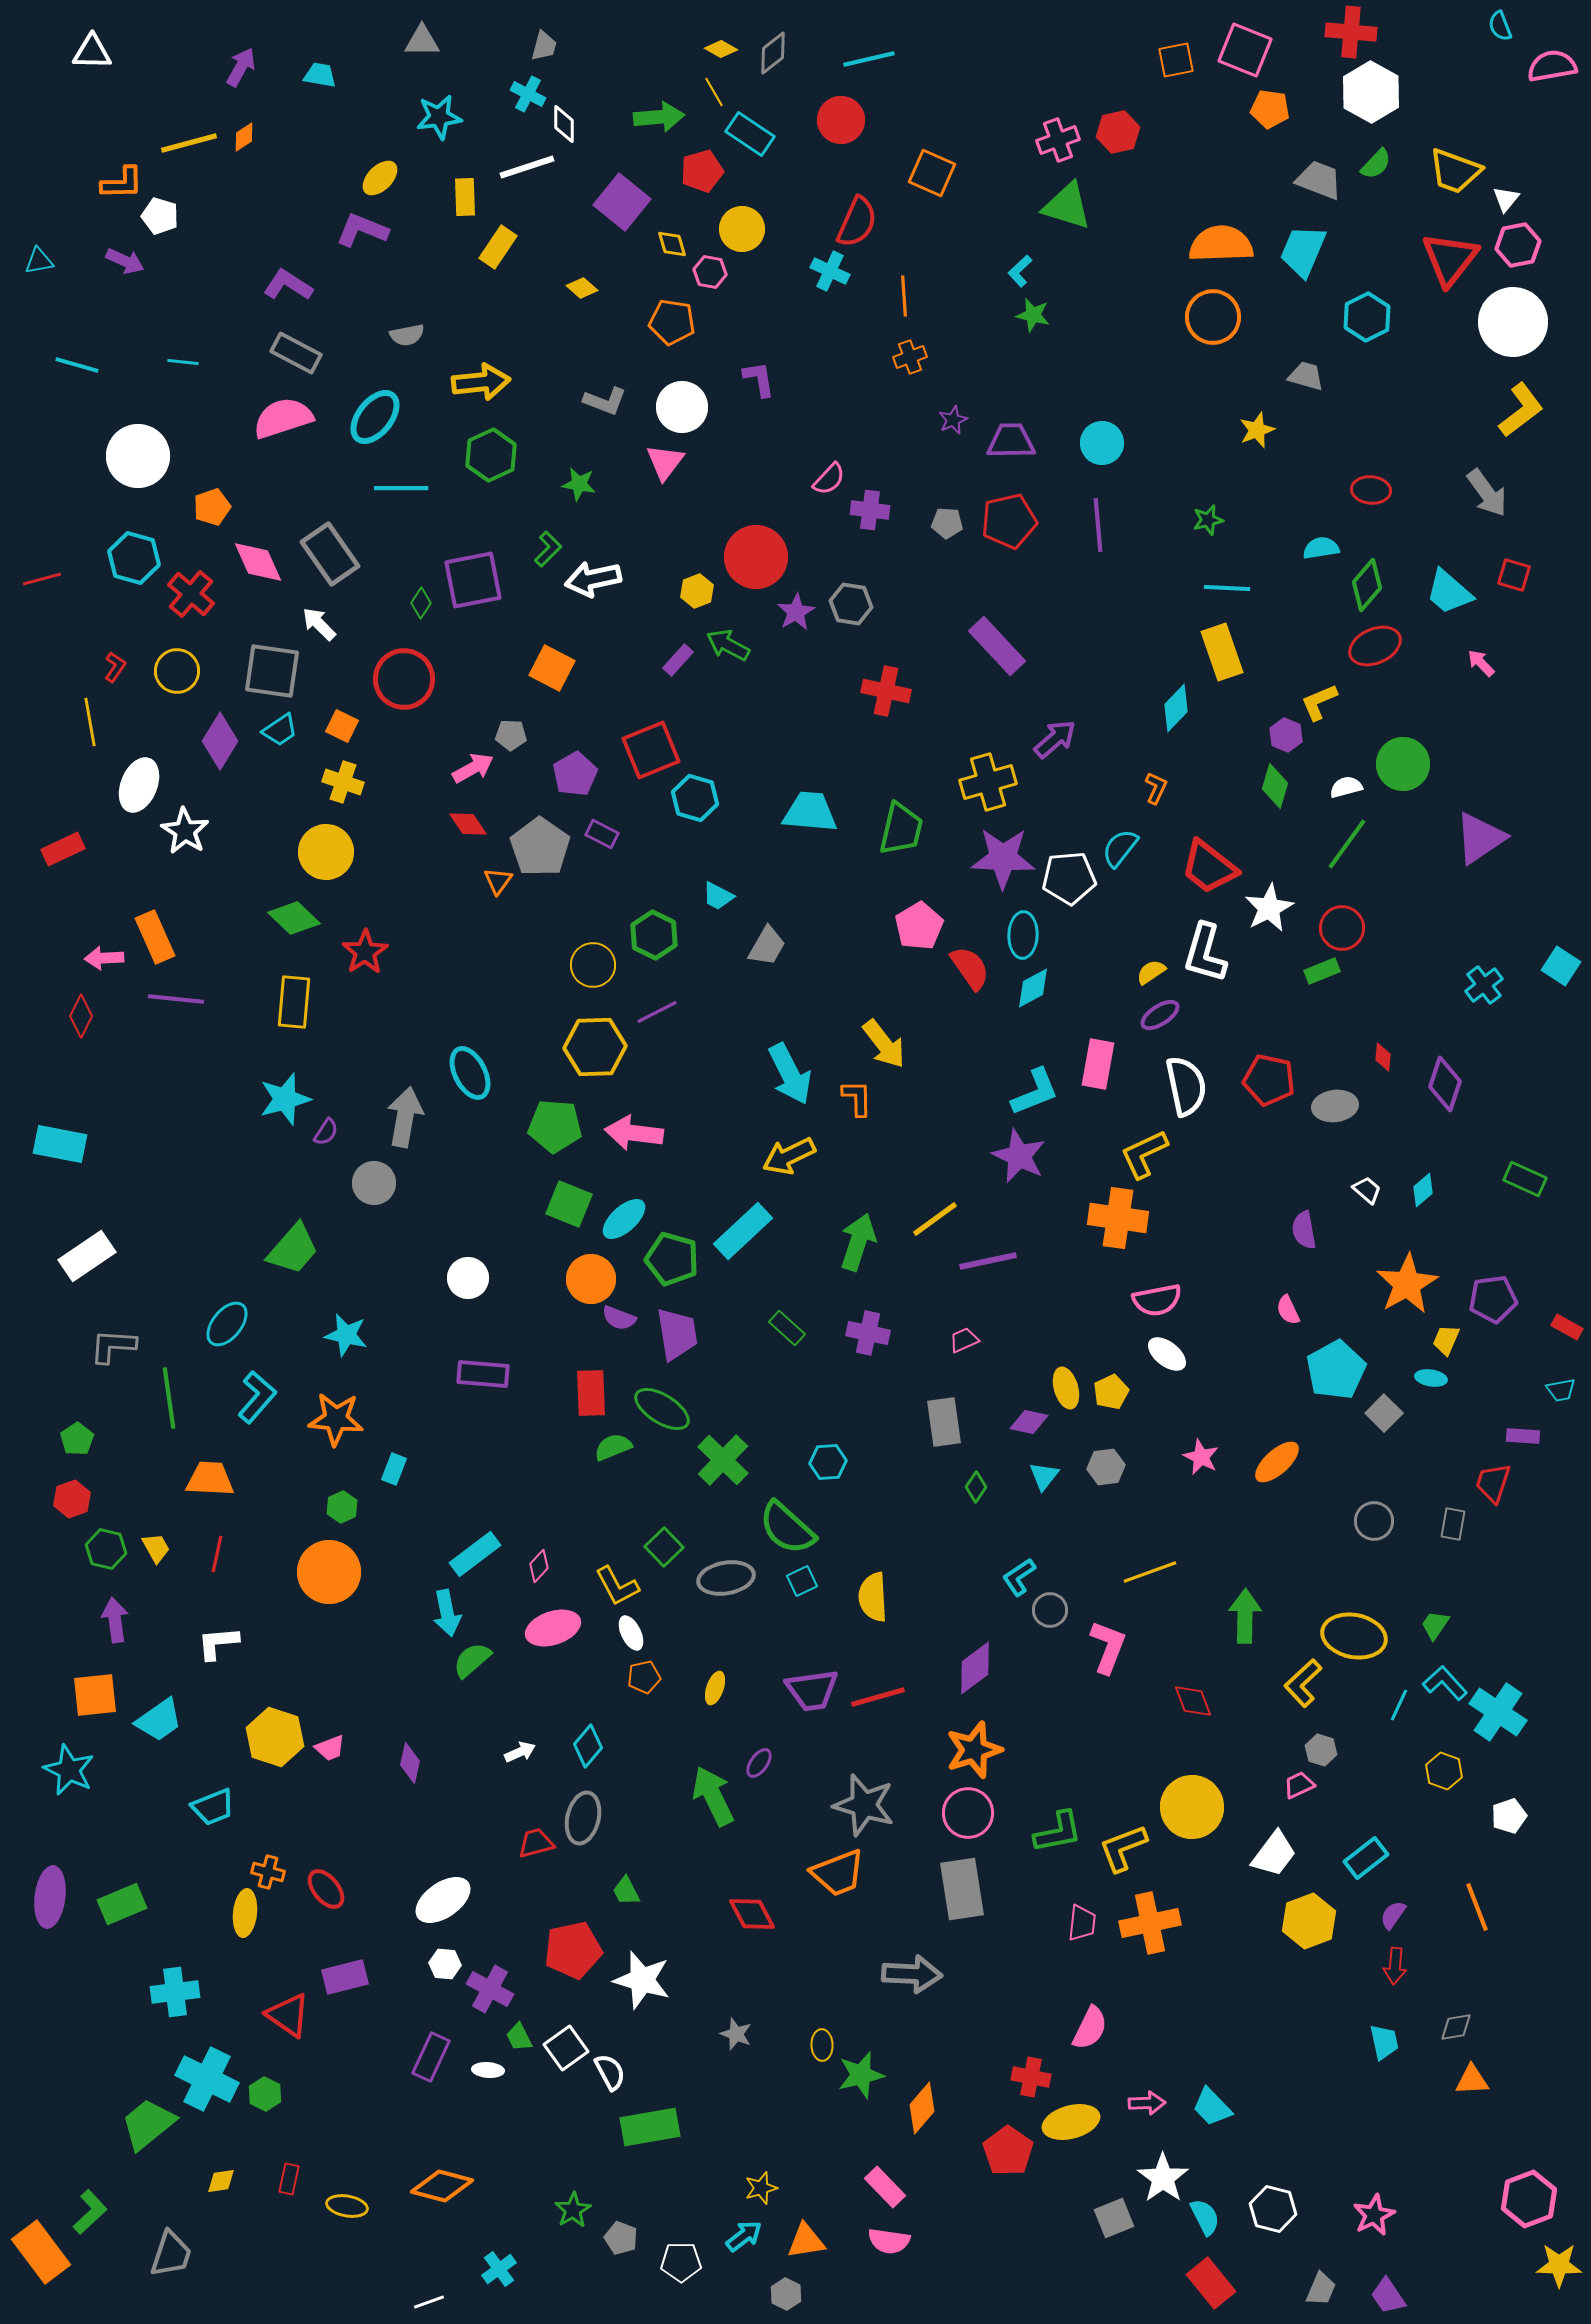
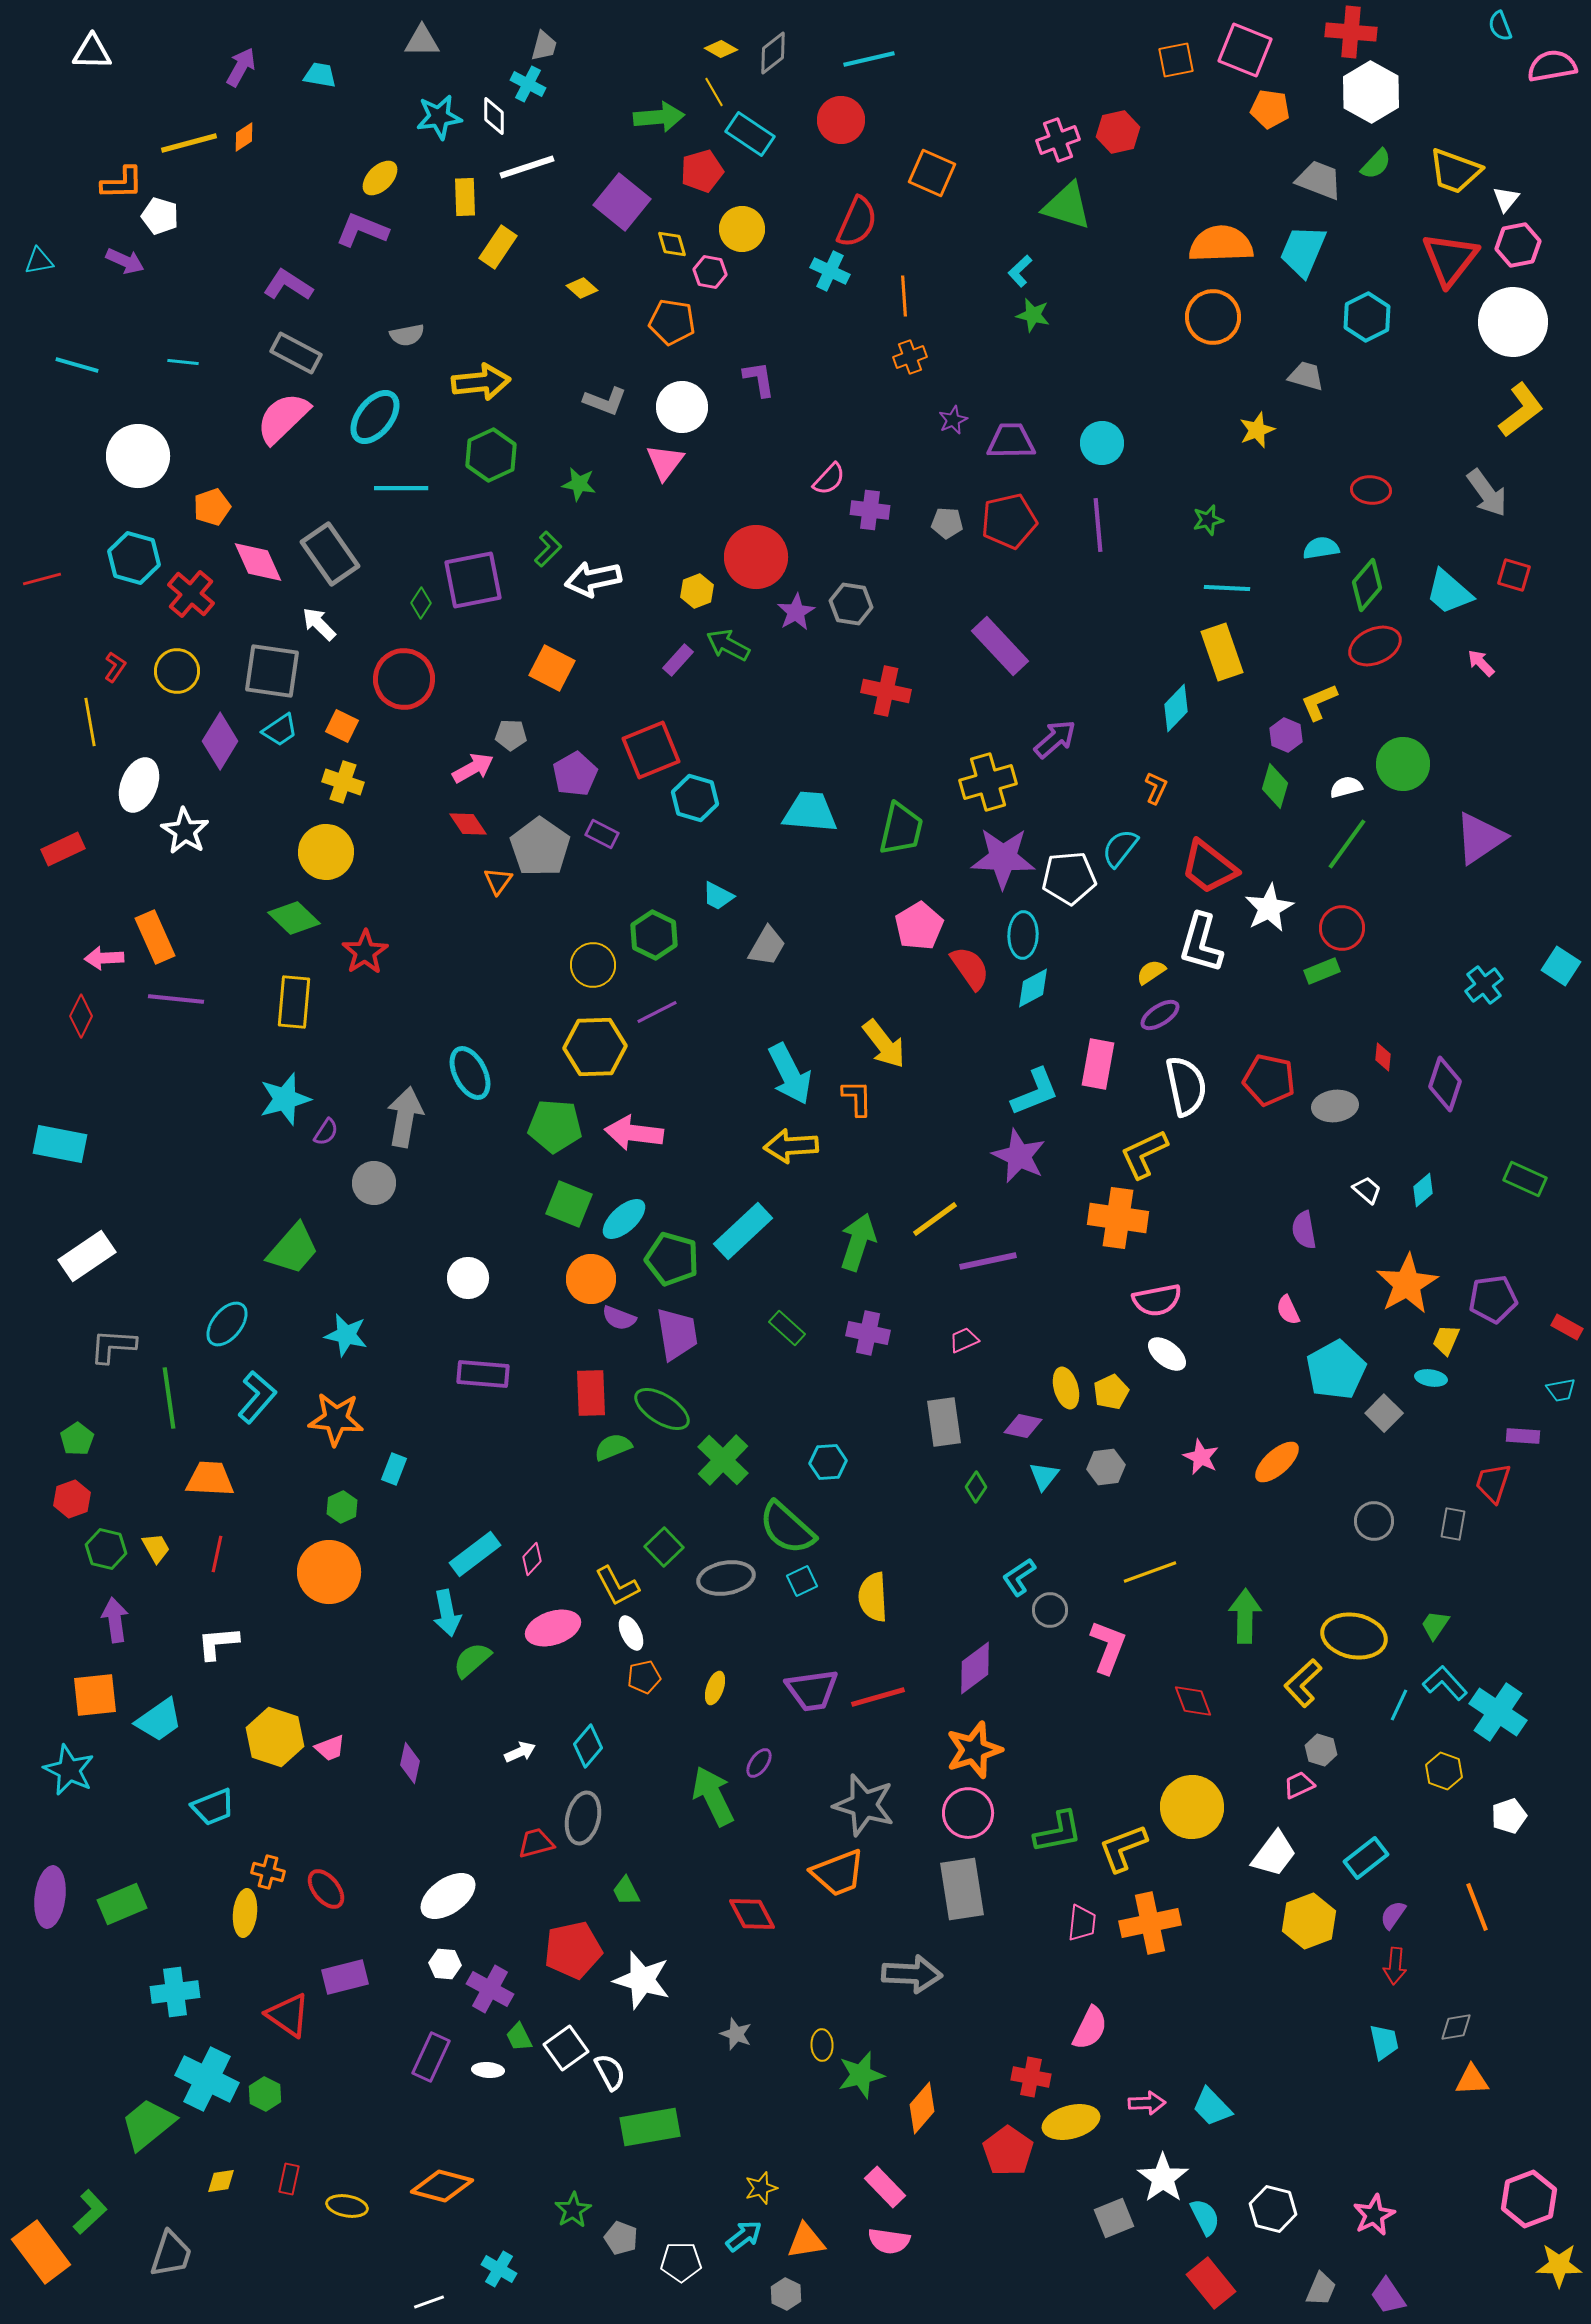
cyan cross at (528, 94): moved 10 px up
white diamond at (564, 124): moved 70 px left, 8 px up
pink semicircle at (283, 418): rotated 26 degrees counterclockwise
purple rectangle at (997, 646): moved 3 px right
white L-shape at (1205, 953): moved 4 px left, 10 px up
yellow arrow at (789, 1156): moved 2 px right, 10 px up; rotated 22 degrees clockwise
purple diamond at (1029, 1422): moved 6 px left, 4 px down
pink diamond at (539, 1566): moved 7 px left, 7 px up
white ellipse at (443, 1900): moved 5 px right, 4 px up
cyan cross at (499, 2269): rotated 24 degrees counterclockwise
